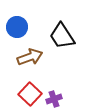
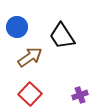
brown arrow: rotated 15 degrees counterclockwise
purple cross: moved 26 px right, 4 px up
